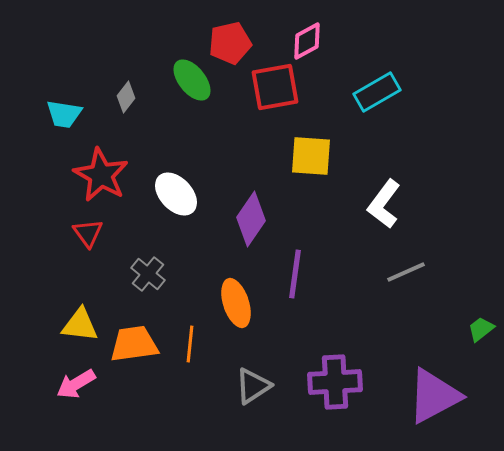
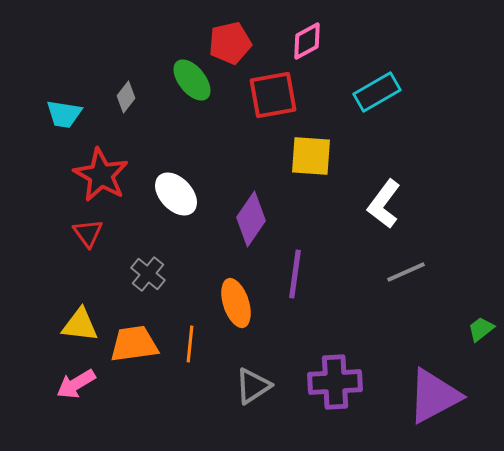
red square: moved 2 px left, 8 px down
